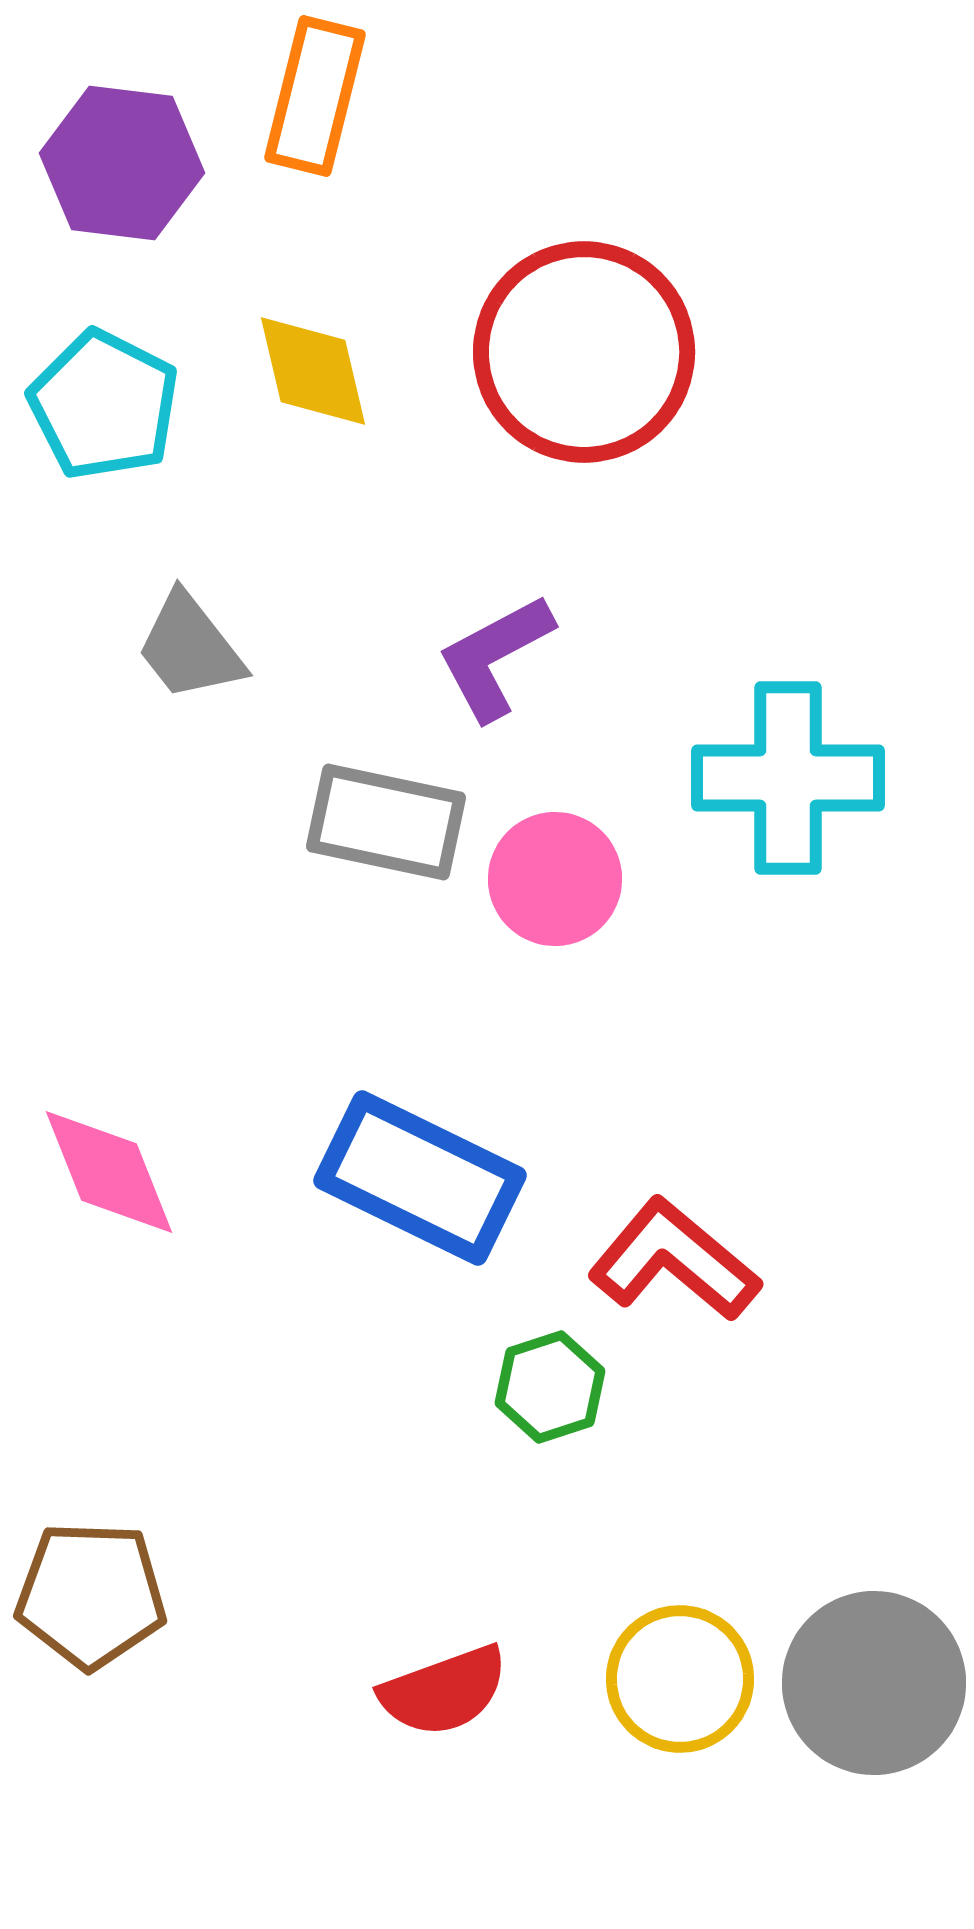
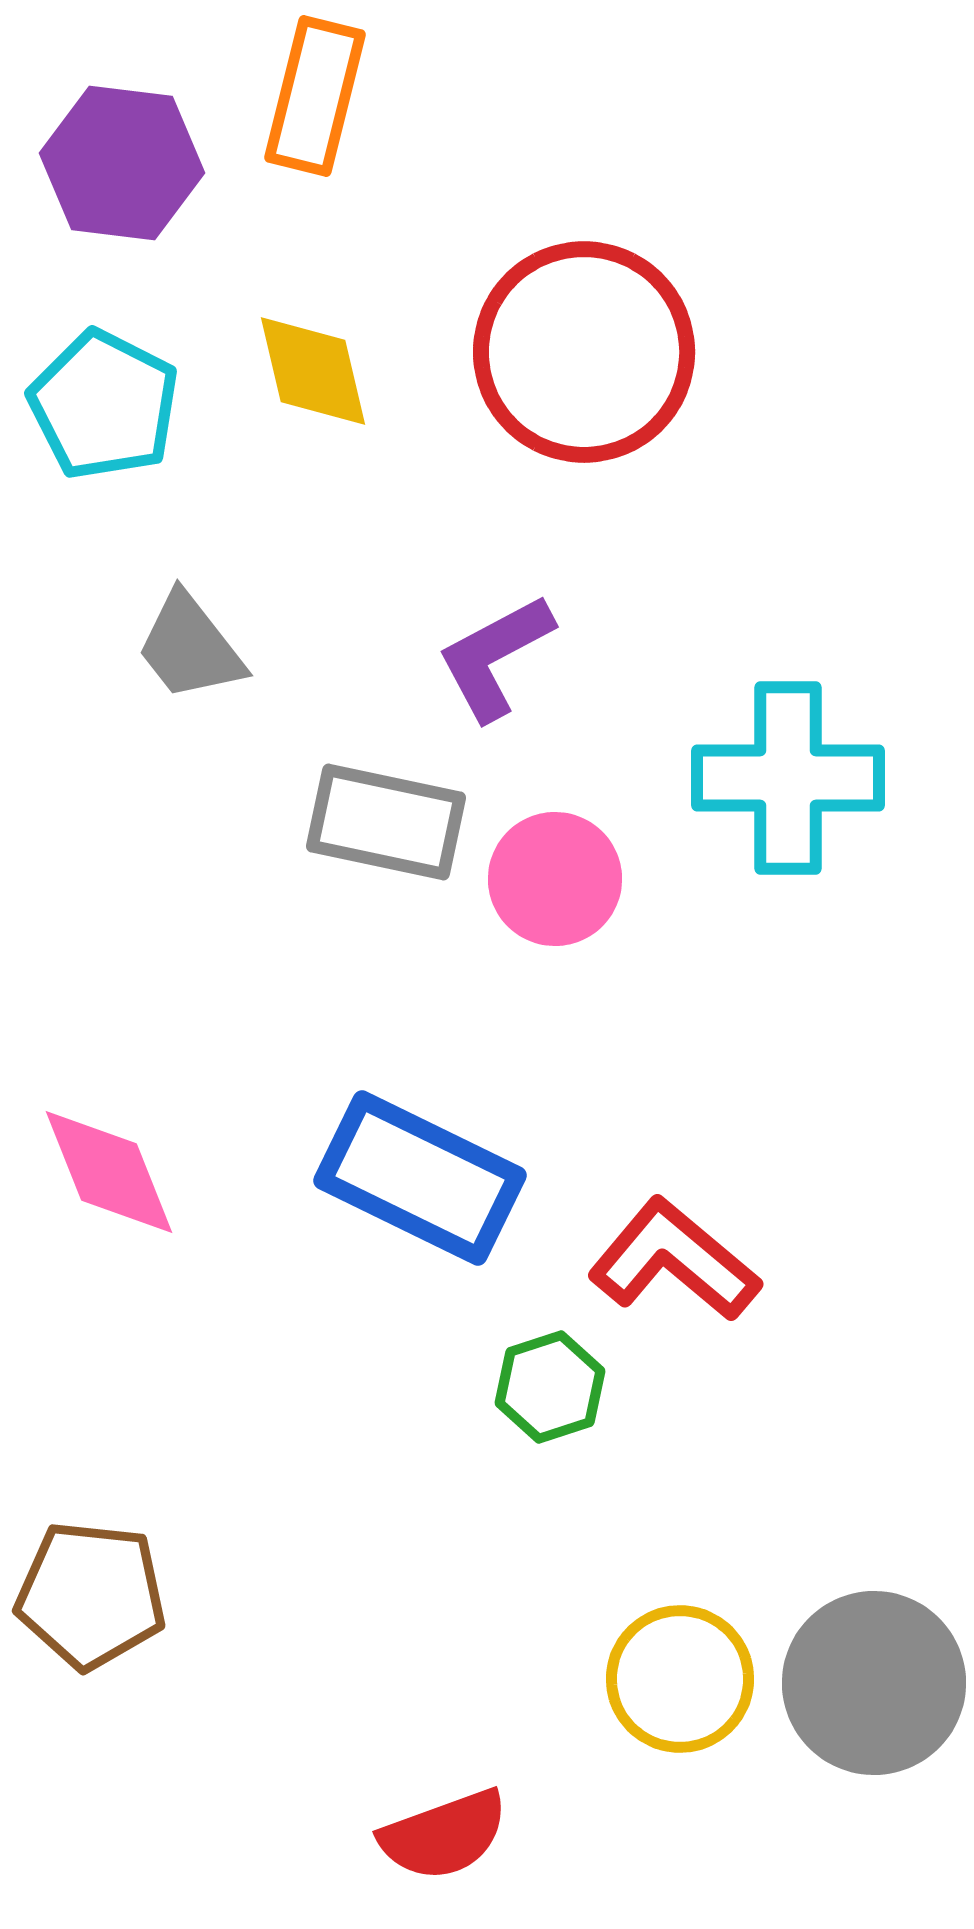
brown pentagon: rotated 4 degrees clockwise
red semicircle: moved 144 px down
